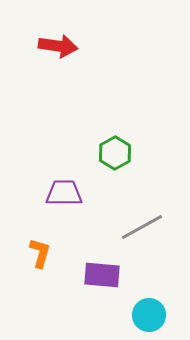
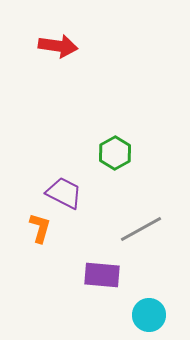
purple trapezoid: rotated 27 degrees clockwise
gray line: moved 1 px left, 2 px down
orange L-shape: moved 25 px up
